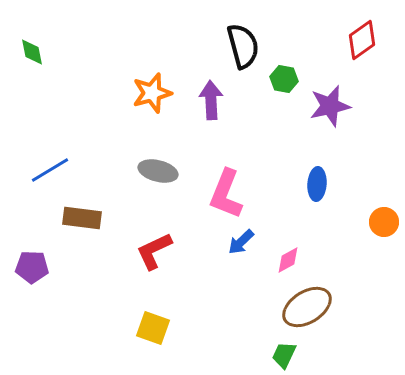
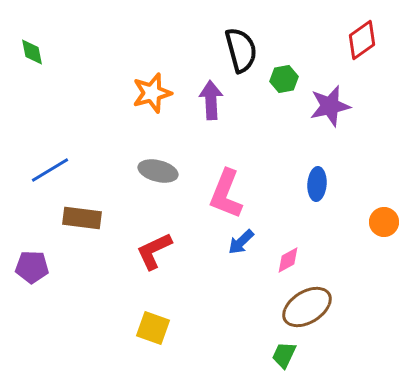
black semicircle: moved 2 px left, 4 px down
green hexagon: rotated 20 degrees counterclockwise
